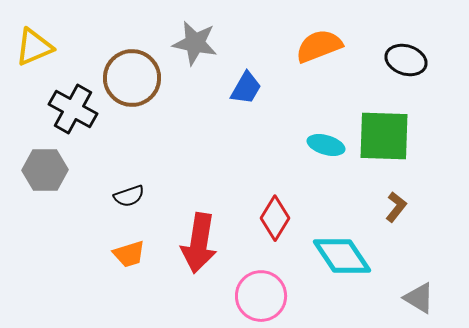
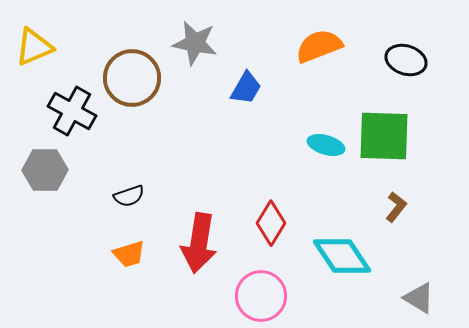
black cross: moved 1 px left, 2 px down
red diamond: moved 4 px left, 5 px down
